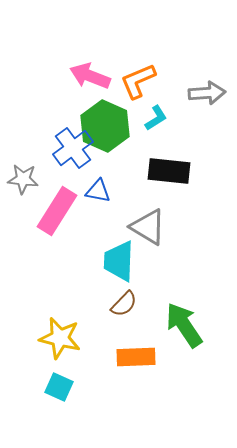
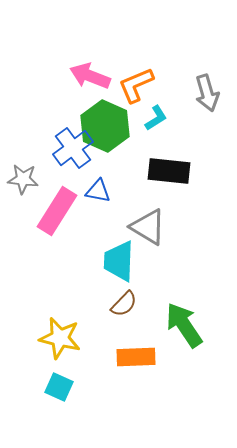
orange L-shape: moved 2 px left, 4 px down
gray arrow: rotated 78 degrees clockwise
